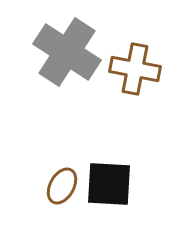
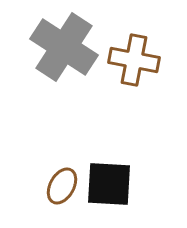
gray cross: moved 3 px left, 5 px up
brown cross: moved 1 px left, 9 px up
